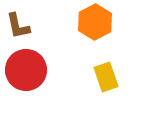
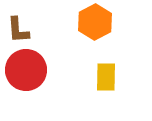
brown L-shape: moved 4 px down; rotated 8 degrees clockwise
yellow rectangle: rotated 20 degrees clockwise
